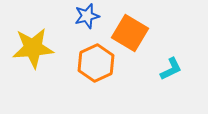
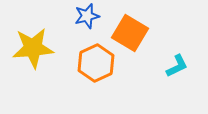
cyan L-shape: moved 6 px right, 3 px up
